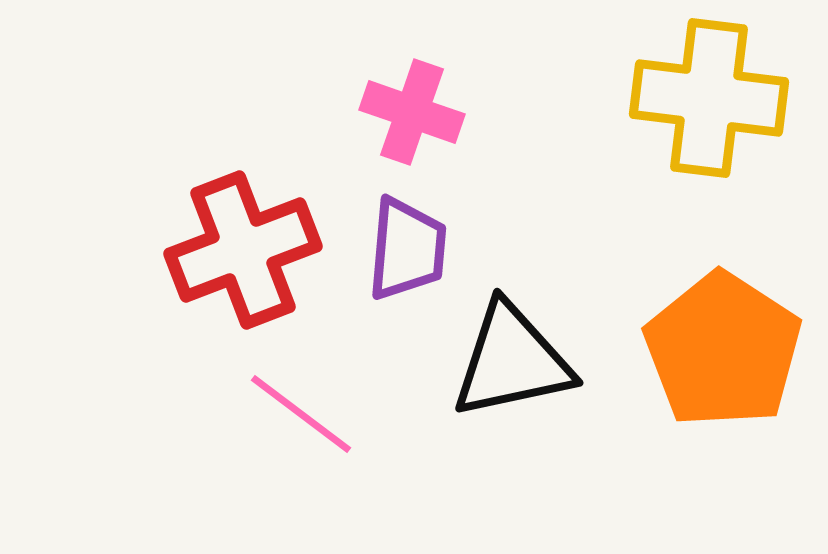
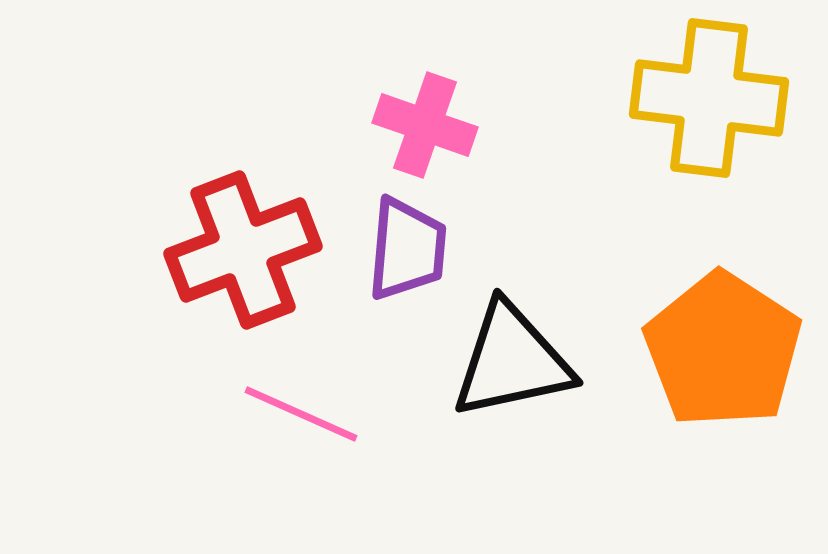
pink cross: moved 13 px right, 13 px down
pink line: rotated 13 degrees counterclockwise
